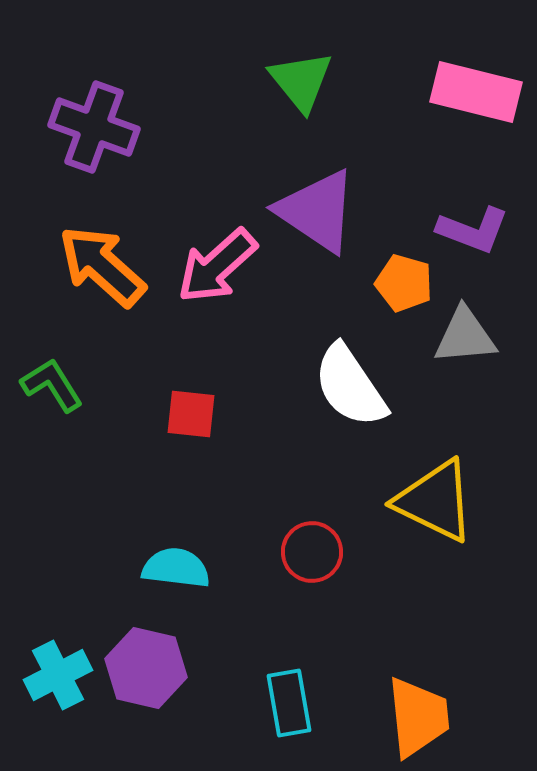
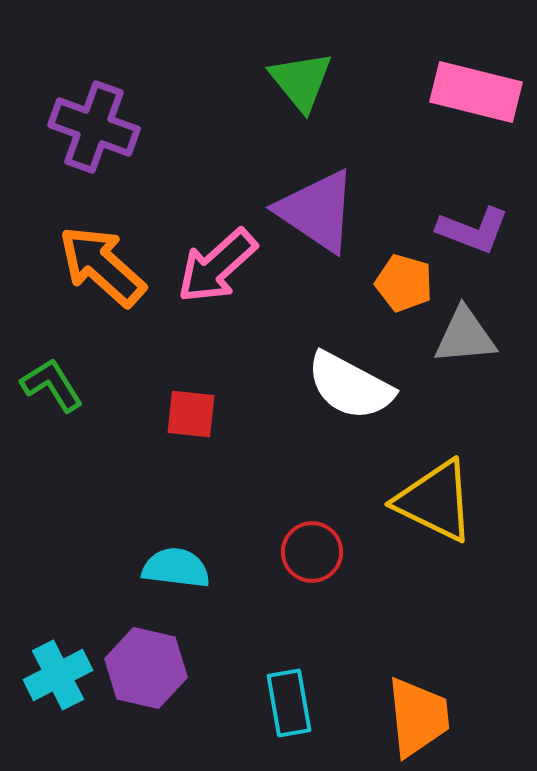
white semicircle: rotated 28 degrees counterclockwise
